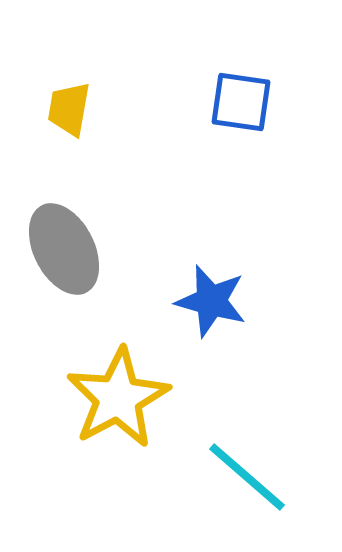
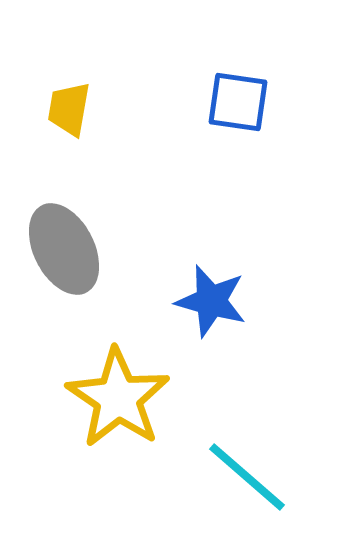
blue square: moved 3 px left
yellow star: rotated 10 degrees counterclockwise
